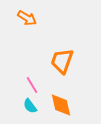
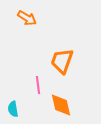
pink line: moved 6 px right; rotated 24 degrees clockwise
cyan semicircle: moved 17 px left, 3 px down; rotated 28 degrees clockwise
